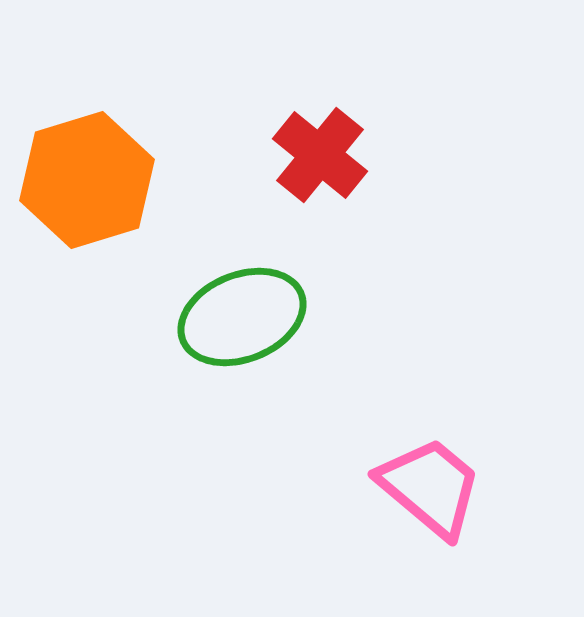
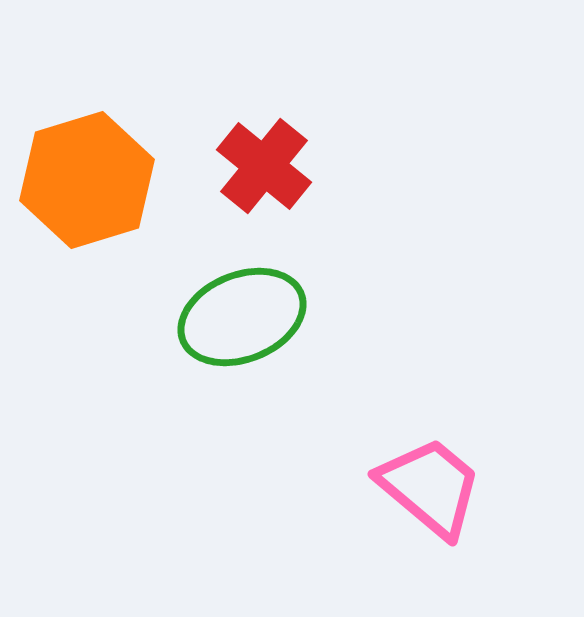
red cross: moved 56 px left, 11 px down
